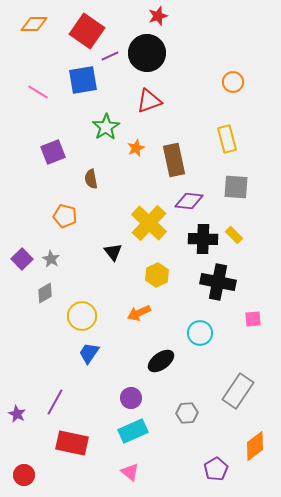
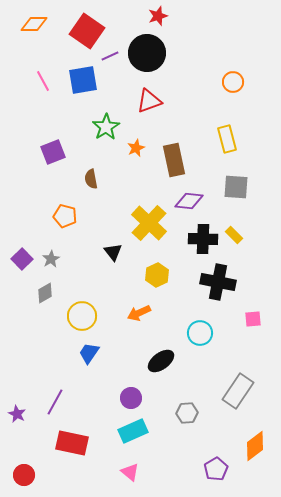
pink line at (38, 92): moved 5 px right, 11 px up; rotated 30 degrees clockwise
gray star at (51, 259): rotated 12 degrees clockwise
